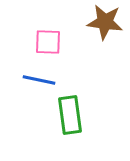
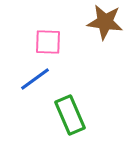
blue line: moved 4 px left, 1 px up; rotated 48 degrees counterclockwise
green rectangle: rotated 15 degrees counterclockwise
